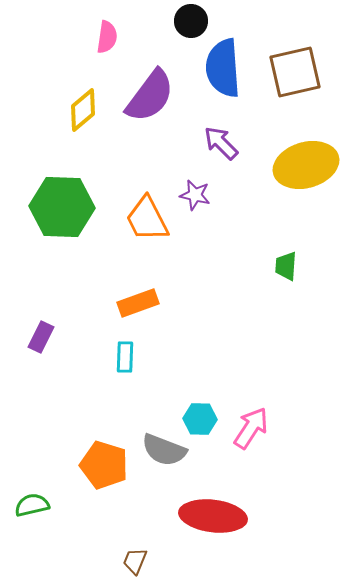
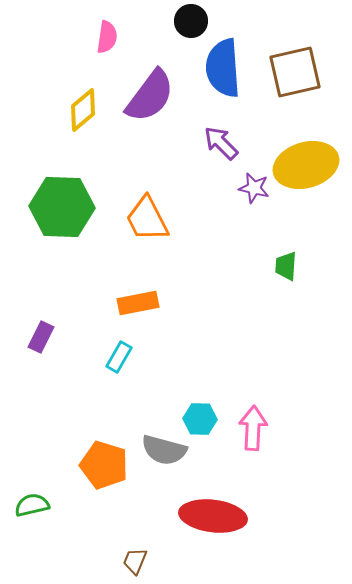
purple star: moved 59 px right, 7 px up
orange rectangle: rotated 9 degrees clockwise
cyan rectangle: moved 6 px left; rotated 28 degrees clockwise
pink arrow: moved 2 px right; rotated 30 degrees counterclockwise
gray semicircle: rotated 6 degrees counterclockwise
